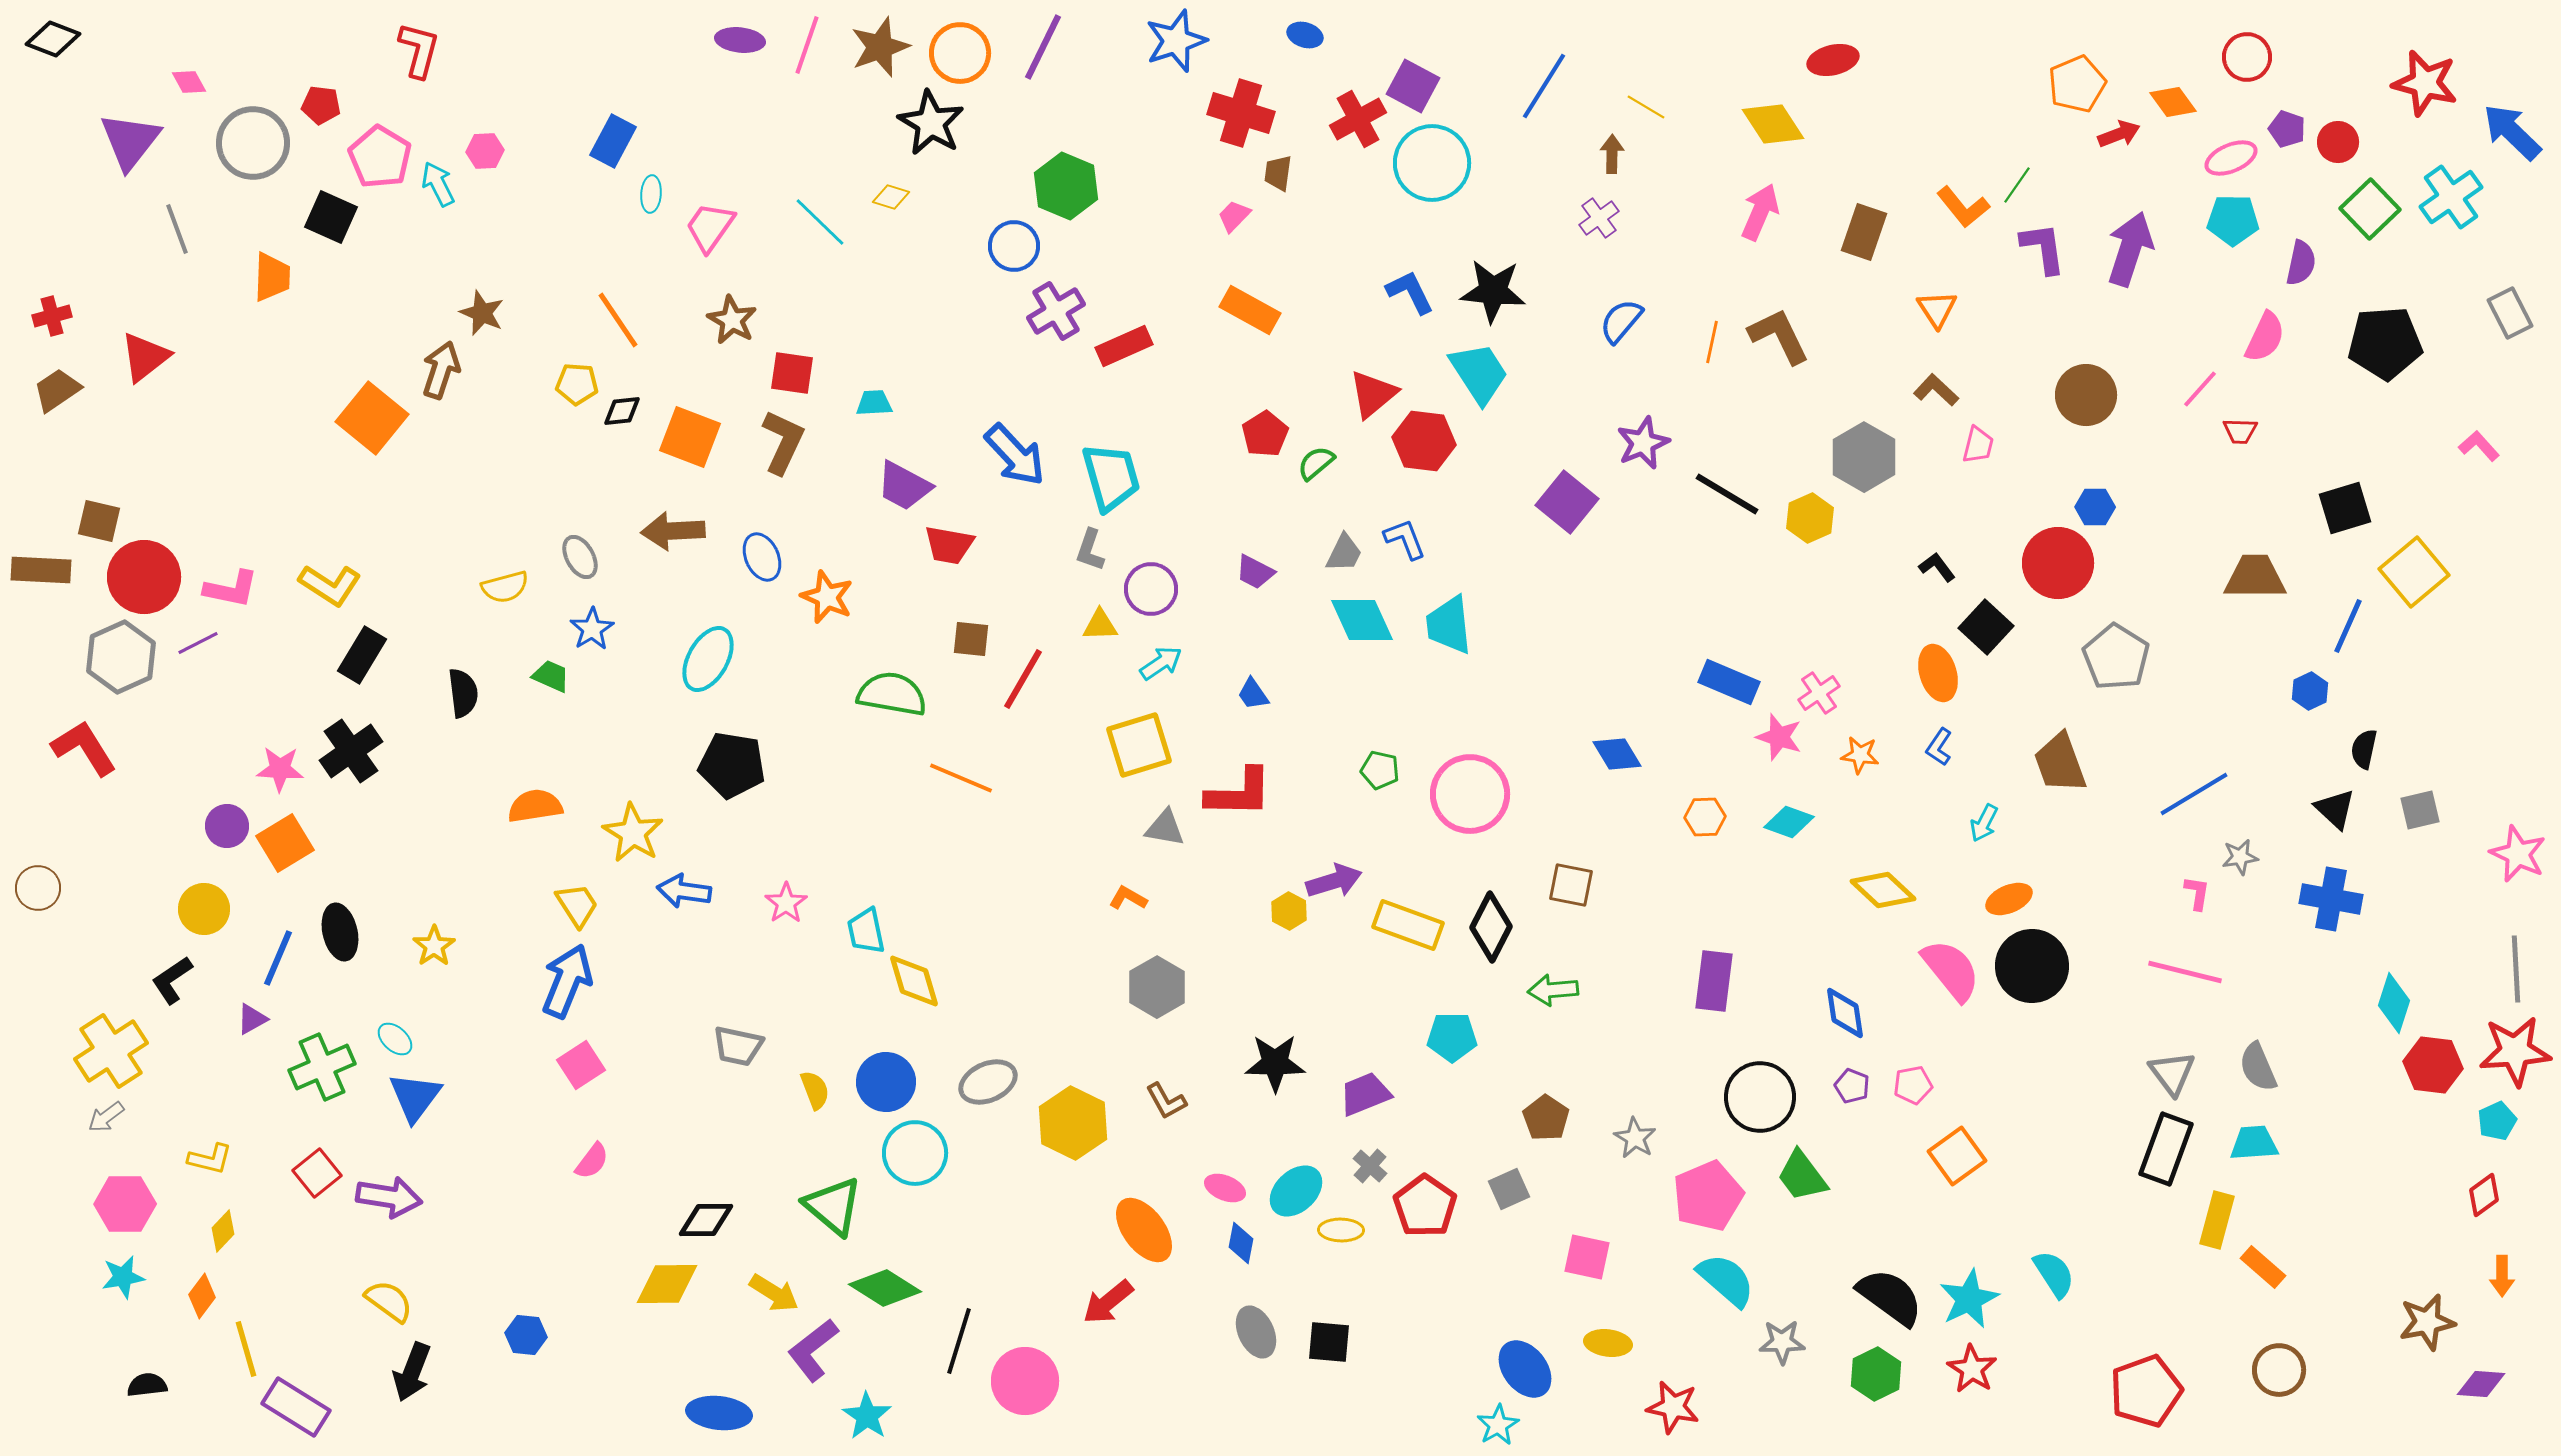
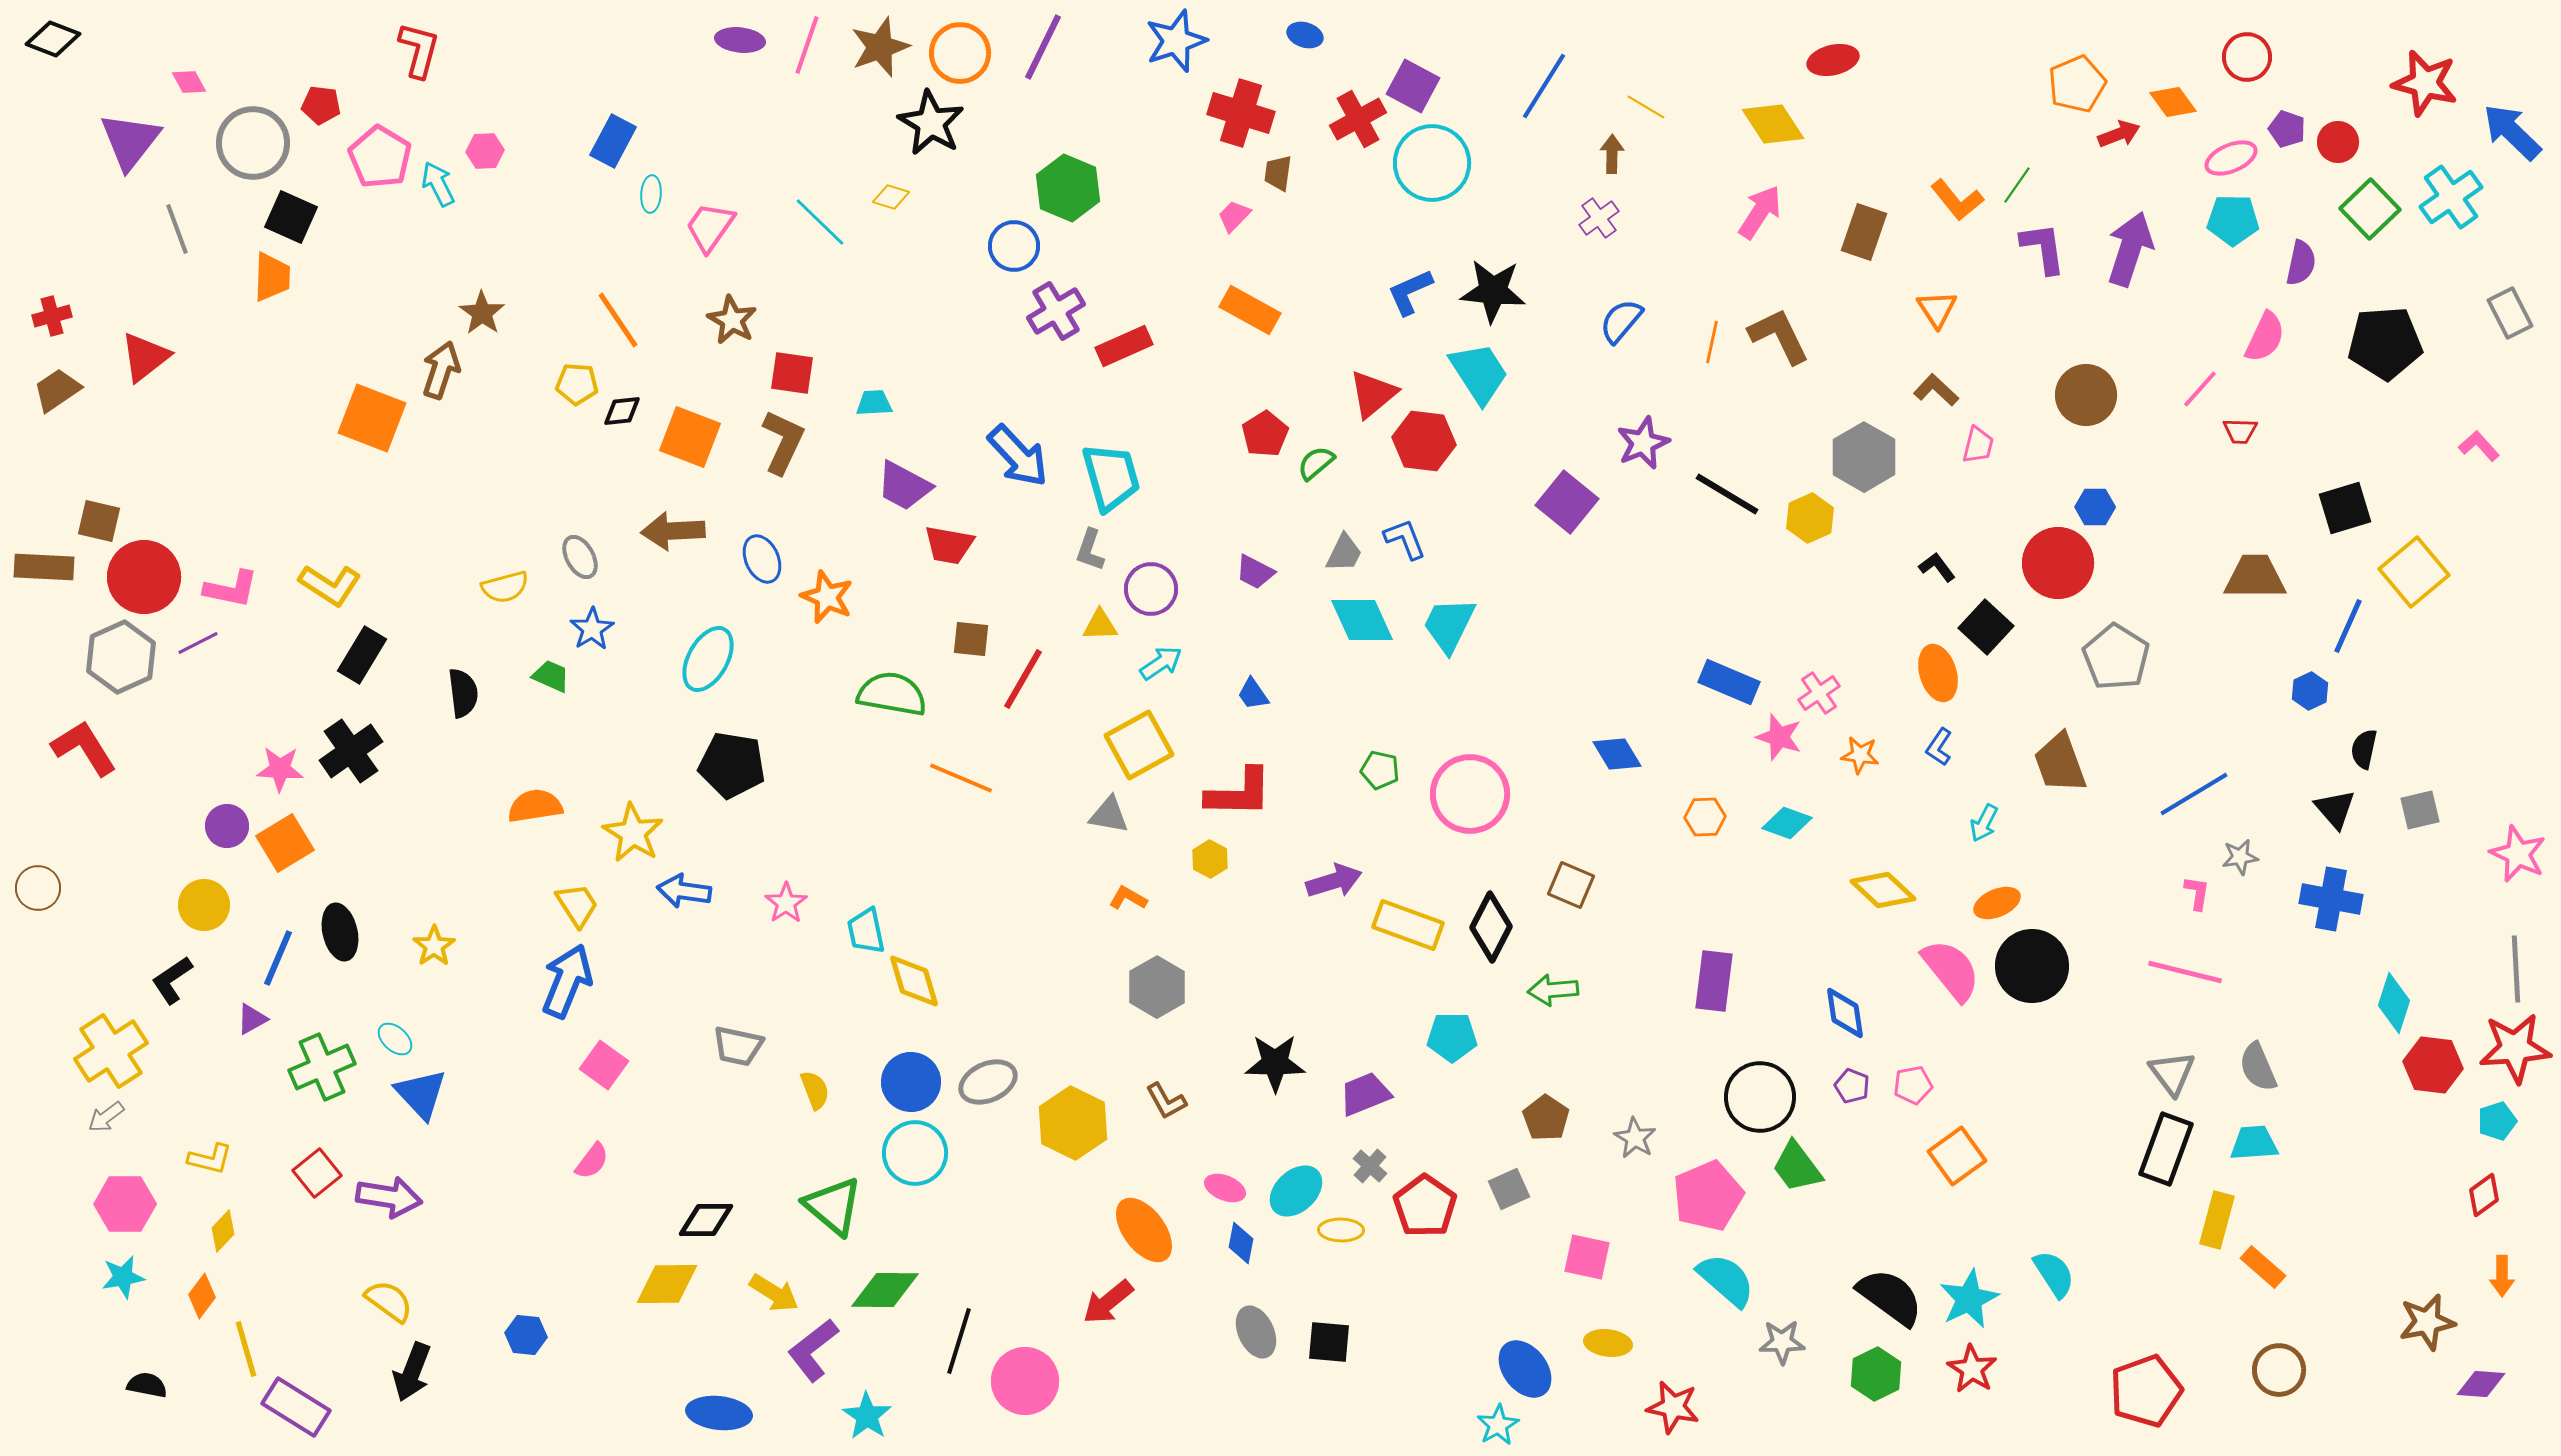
green hexagon at (1066, 186): moved 2 px right, 2 px down
orange L-shape at (1963, 207): moved 6 px left, 7 px up
pink arrow at (1760, 212): rotated 10 degrees clockwise
black square at (331, 217): moved 40 px left
blue L-shape at (1410, 292): rotated 88 degrees counterclockwise
brown star at (482, 313): rotated 12 degrees clockwise
orange square at (372, 418): rotated 18 degrees counterclockwise
blue arrow at (1015, 455): moved 3 px right, 1 px down
blue ellipse at (762, 557): moved 2 px down
brown rectangle at (41, 570): moved 3 px right, 3 px up
cyan trapezoid at (1449, 625): rotated 32 degrees clockwise
yellow square at (1139, 745): rotated 12 degrees counterclockwise
black triangle at (2335, 809): rotated 6 degrees clockwise
cyan diamond at (1789, 822): moved 2 px left, 1 px down
gray triangle at (1165, 828): moved 56 px left, 13 px up
brown square at (1571, 885): rotated 12 degrees clockwise
orange ellipse at (2009, 899): moved 12 px left, 4 px down
yellow circle at (204, 909): moved 4 px up
yellow hexagon at (1289, 911): moved 79 px left, 52 px up
red star at (2515, 1051): moved 3 px up
pink square at (581, 1065): moved 23 px right; rotated 21 degrees counterclockwise
blue circle at (886, 1082): moved 25 px right
blue triangle at (415, 1097): moved 6 px right, 3 px up; rotated 20 degrees counterclockwise
cyan pentagon at (2497, 1121): rotated 6 degrees clockwise
green trapezoid at (1802, 1176): moved 5 px left, 9 px up
green diamond at (885, 1288): moved 2 px down; rotated 32 degrees counterclockwise
black semicircle at (147, 1385): rotated 18 degrees clockwise
